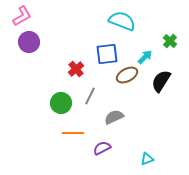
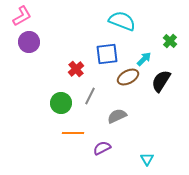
cyan arrow: moved 1 px left, 2 px down
brown ellipse: moved 1 px right, 2 px down
gray semicircle: moved 3 px right, 1 px up
cyan triangle: rotated 40 degrees counterclockwise
